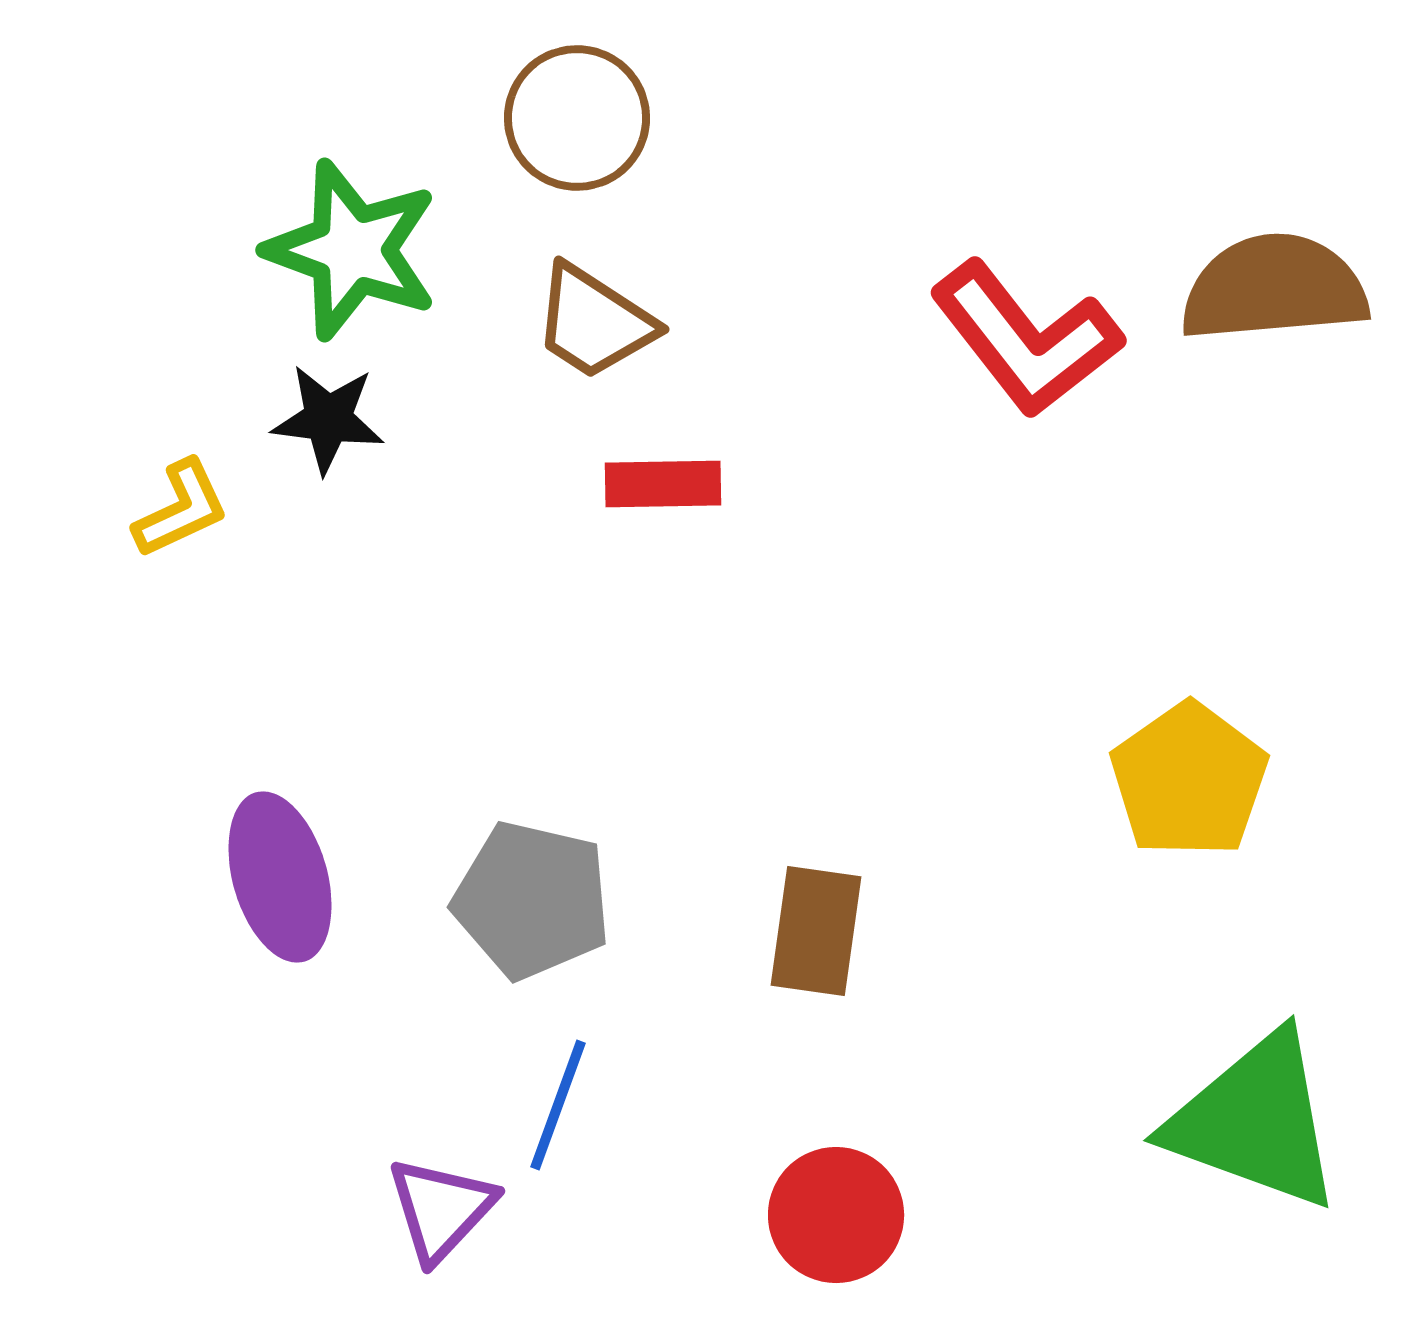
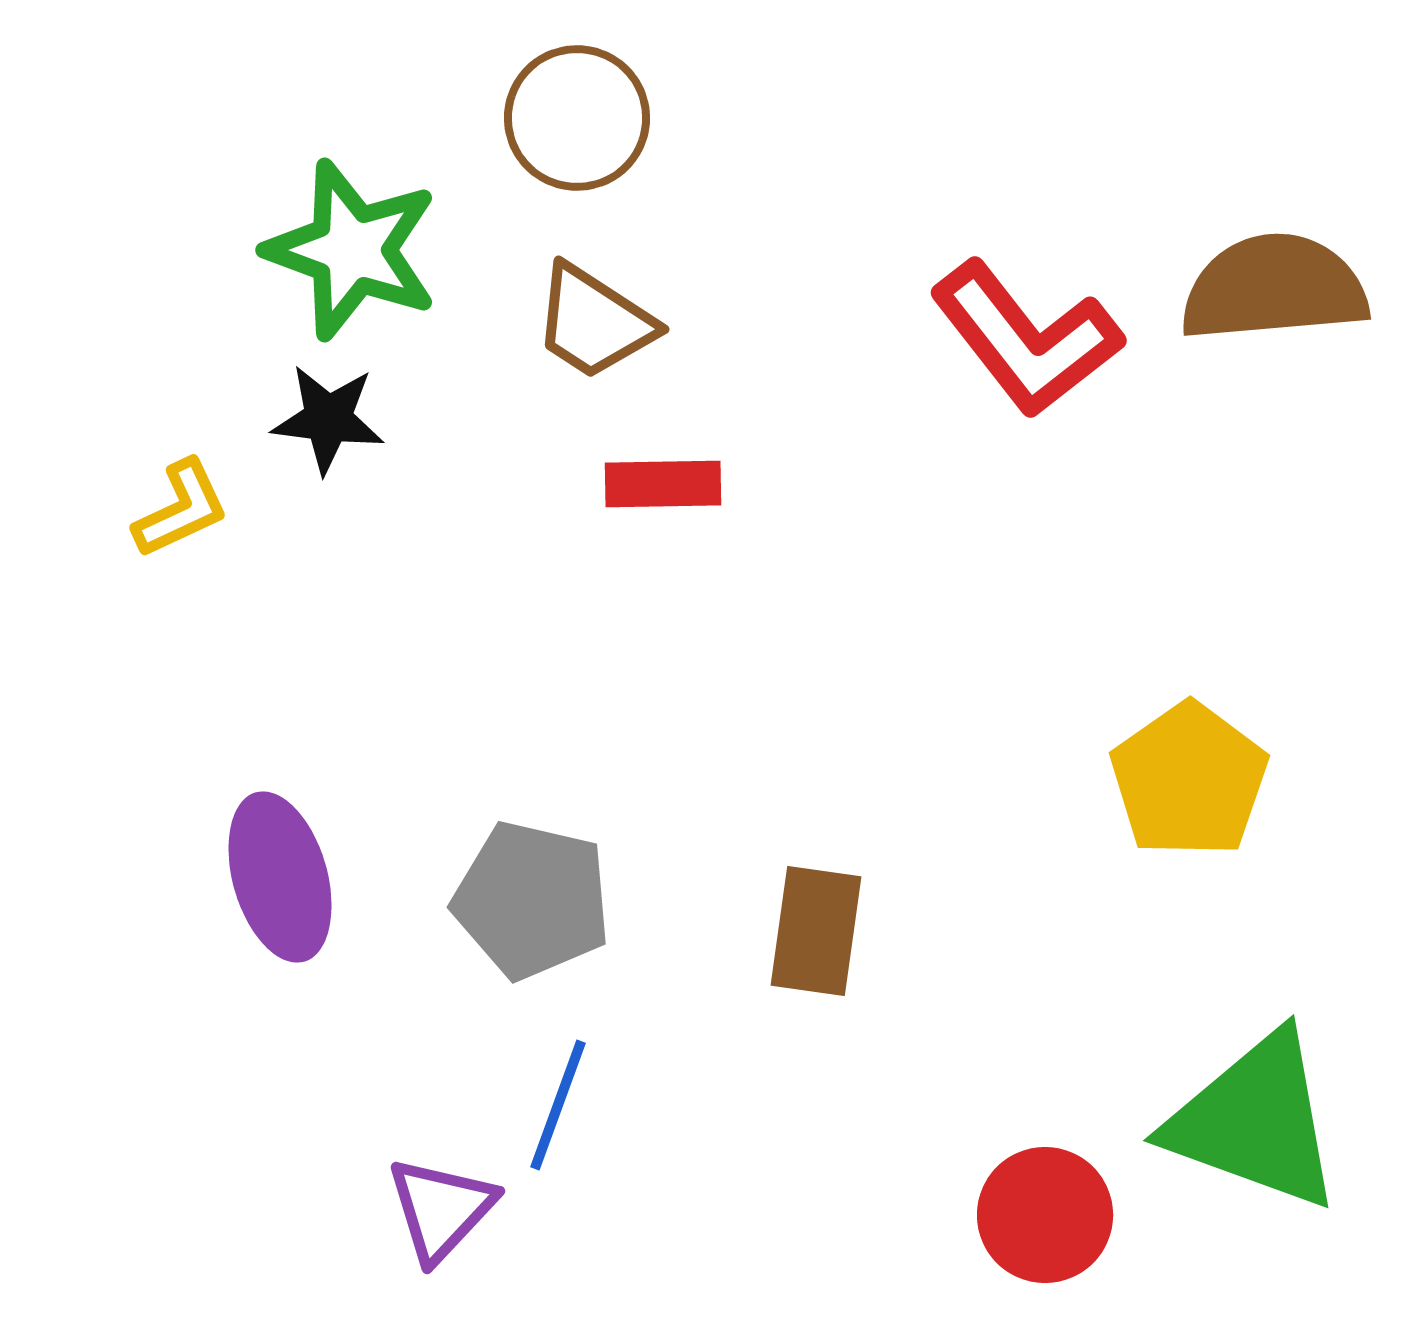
red circle: moved 209 px right
